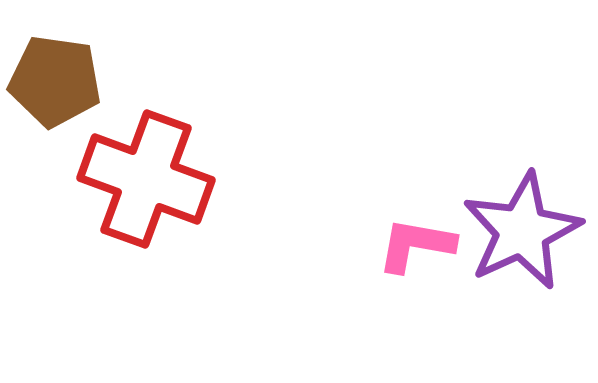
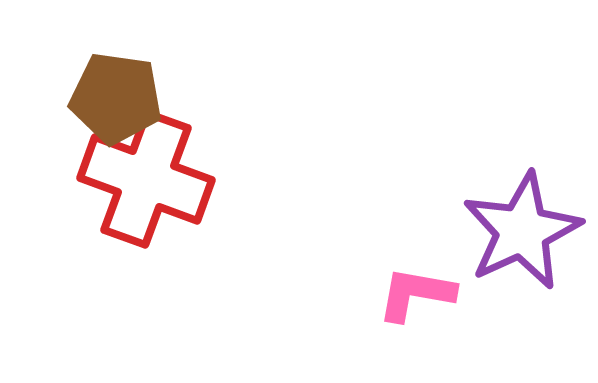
brown pentagon: moved 61 px right, 17 px down
pink L-shape: moved 49 px down
